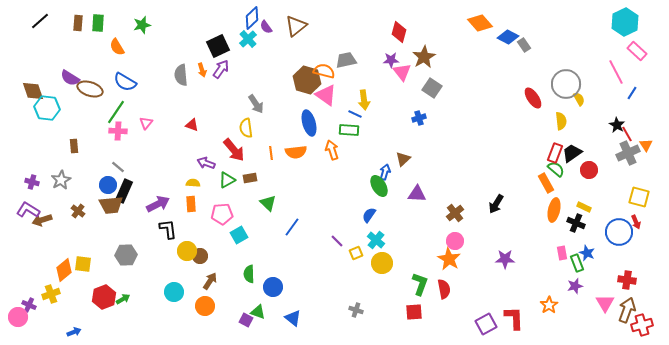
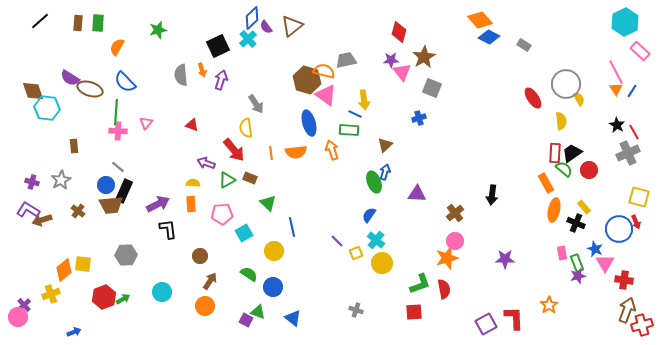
orange diamond at (480, 23): moved 3 px up
green star at (142, 25): moved 16 px right, 5 px down
brown triangle at (296, 26): moved 4 px left
blue diamond at (508, 37): moved 19 px left
gray rectangle at (524, 45): rotated 24 degrees counterclockwise
orange semicircle at (117, 47): rotated 60 degrees clockwise
pink rectangle at (637, 51): moved 3 px right
purple arrow at (221, 69): moved 11 px down; rotated 18 degrees counterclockwise
blue semicircle at (125, 82): rotated 15 degrees clockwise
gray square at (432, 88): rotated 12 degrees counterclockwise
blue line at (632, 93): moved 2 px up
green line at (116, 112): rotated 30 degrees counterclockwise
red line at (627, 134): moved 7 px right, 2 px up
orange triangle at (646, 145): moved 30 px left, 56 px up
red rectangle at (555, 153): rotated 18 degrees counterclockwise
brown triangle at (403, 159): moved 18 px left, 14 px up
green semicircle at (556, 169): moved 8 px right
brown rectangle at (250, 178): rotated 32 degrees clockwise
blue circle at (108, 185): moved 2 px left
green ellipse at (379, 186): moved 5 px left, 4 px up; rotated 10 degrees clockwise
black arrow at (496, 204): moved 4 px left, 9 px up; rotated 24 degrees counterclockwise
yellow rectangle at (584, 207): rotated 24 degrees clockwise
blue line at (292, 227): rotated 48 degrees counterclockwise
blue circle at (619, 232): moved 3 px up
cyan square at (239, 235): moved 5 px right, 2 px up
yellow circle at (187, 251): moved 87 px right
blue star at (587, 253): moved 8 px right, 4 px up
orange star at (449, 259): moved 2 px left, 1 px up; rotated 25 degrees clockwise
green semicircle at (249, 274): rotated 126 degrees clockwise
red cross at (627, 280): moved 3 px left
green L-shape at (420, 284): rotated 50 degrees clockwise
purple star at (575, 286): moved 3 px right, 10 px up
cyan circle at (174, 292): moved 12 px left
pink triangle at (605, 303): moved 40 px up
purple cross at (29, 305): moved 5 px left; rotated 24 degrees clockwise
